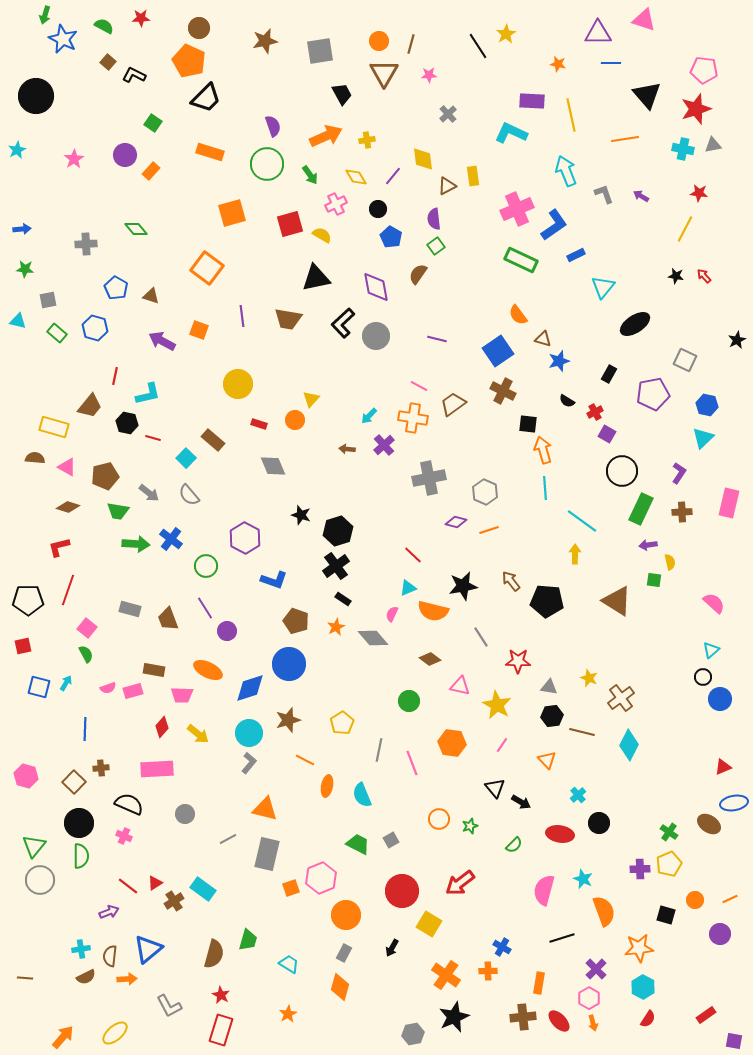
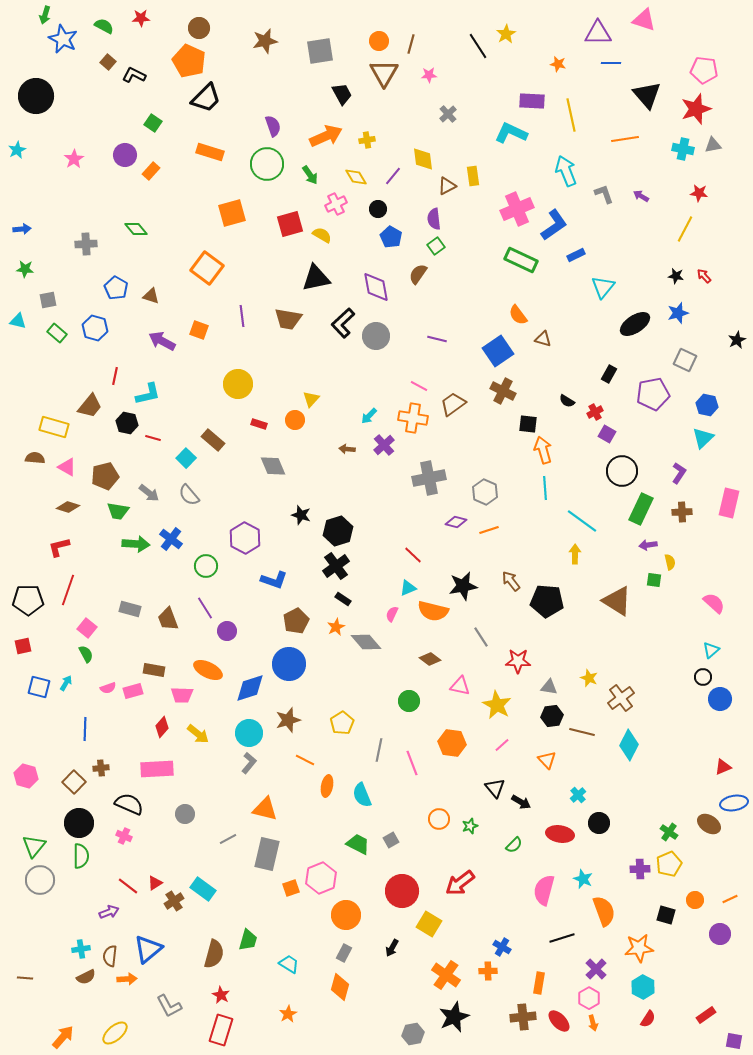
blue star at (559, 361): moved 119 px right, 48 px up
brown pentagon at (296, 621): rotated 25 degrees clockwise
gray diamond at (373, 638): moved 7 px left, 4 px down
pink line at (502, 745): rotated 14 degrees clockwise
